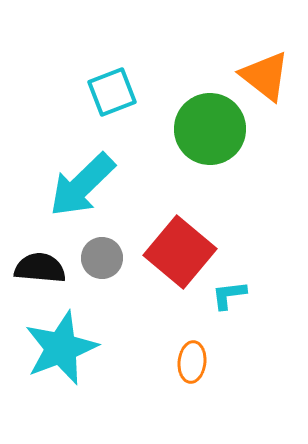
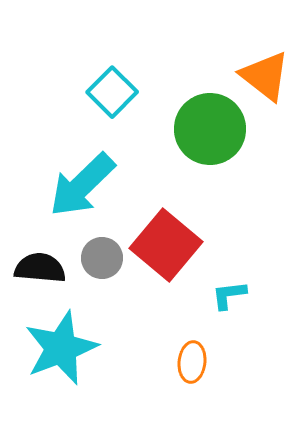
cyan square: rotated 24 degrees counterclockwise
red square: moved 14 px left, 7 px up
